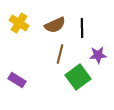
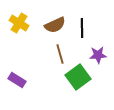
brown line: rotated 30 degrees counterclockwise
